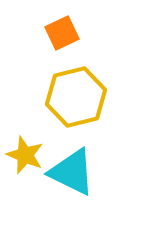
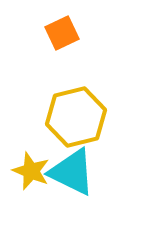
yellow hexagon: moved 20 px down
yellow star: moved 6 px right, 16 px down
